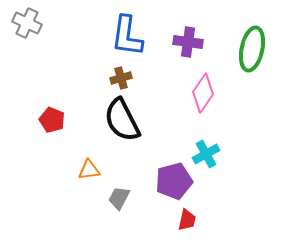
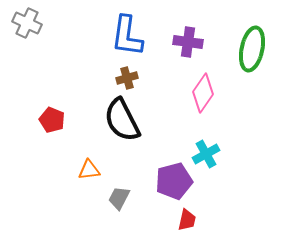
brown cross: moved 6 px right
